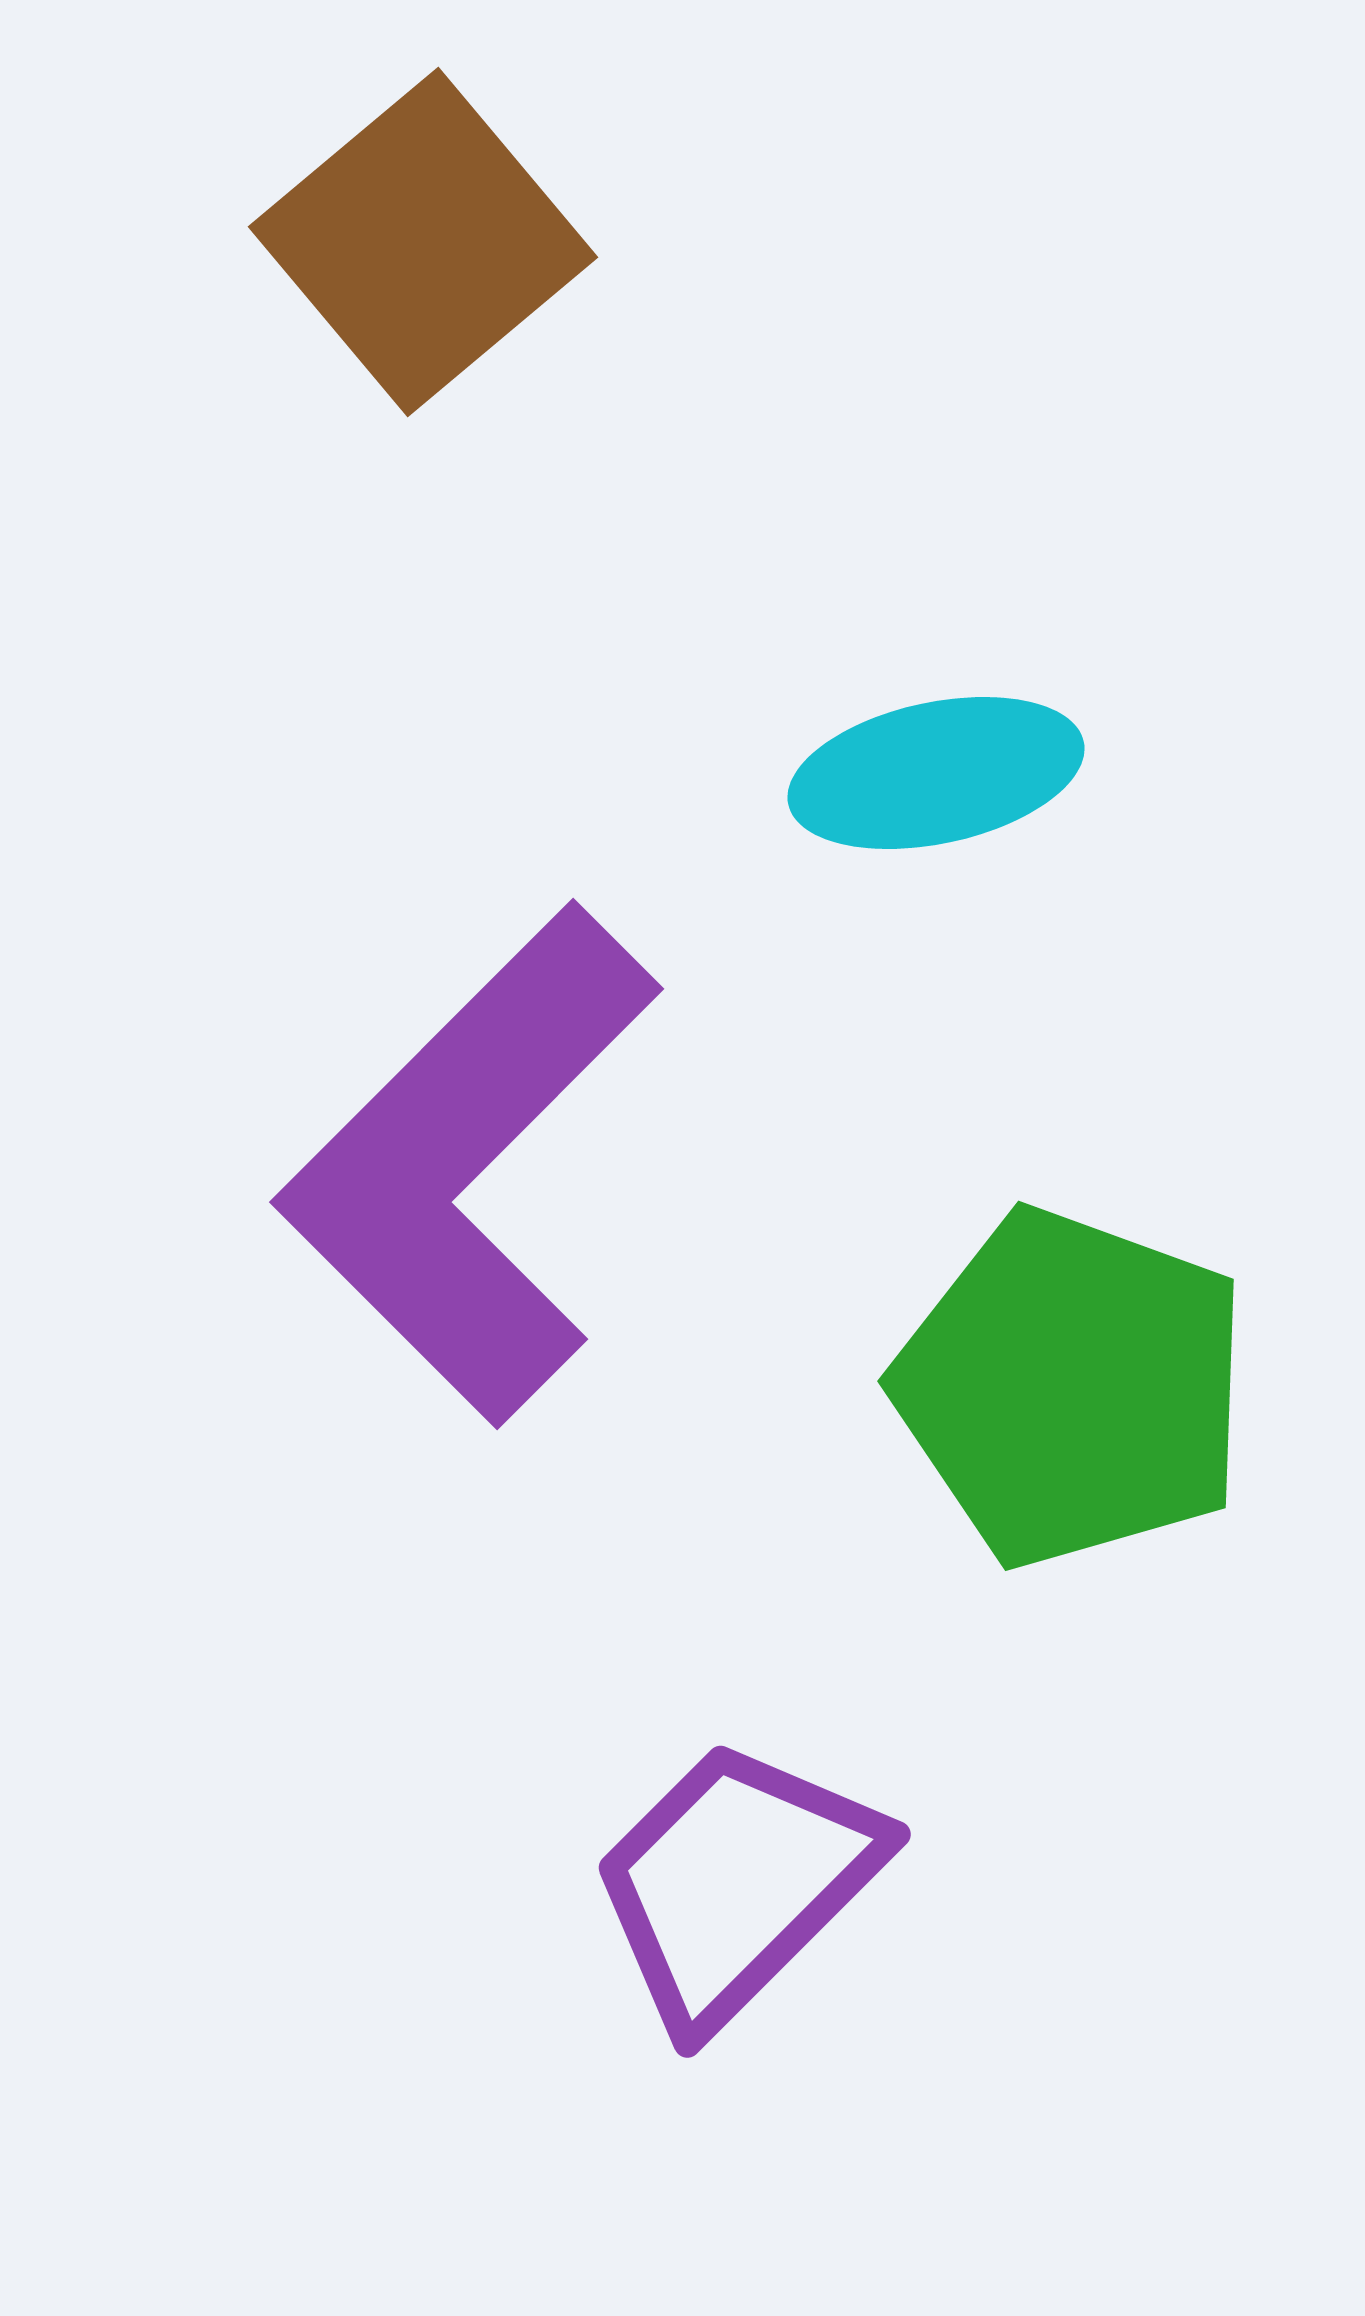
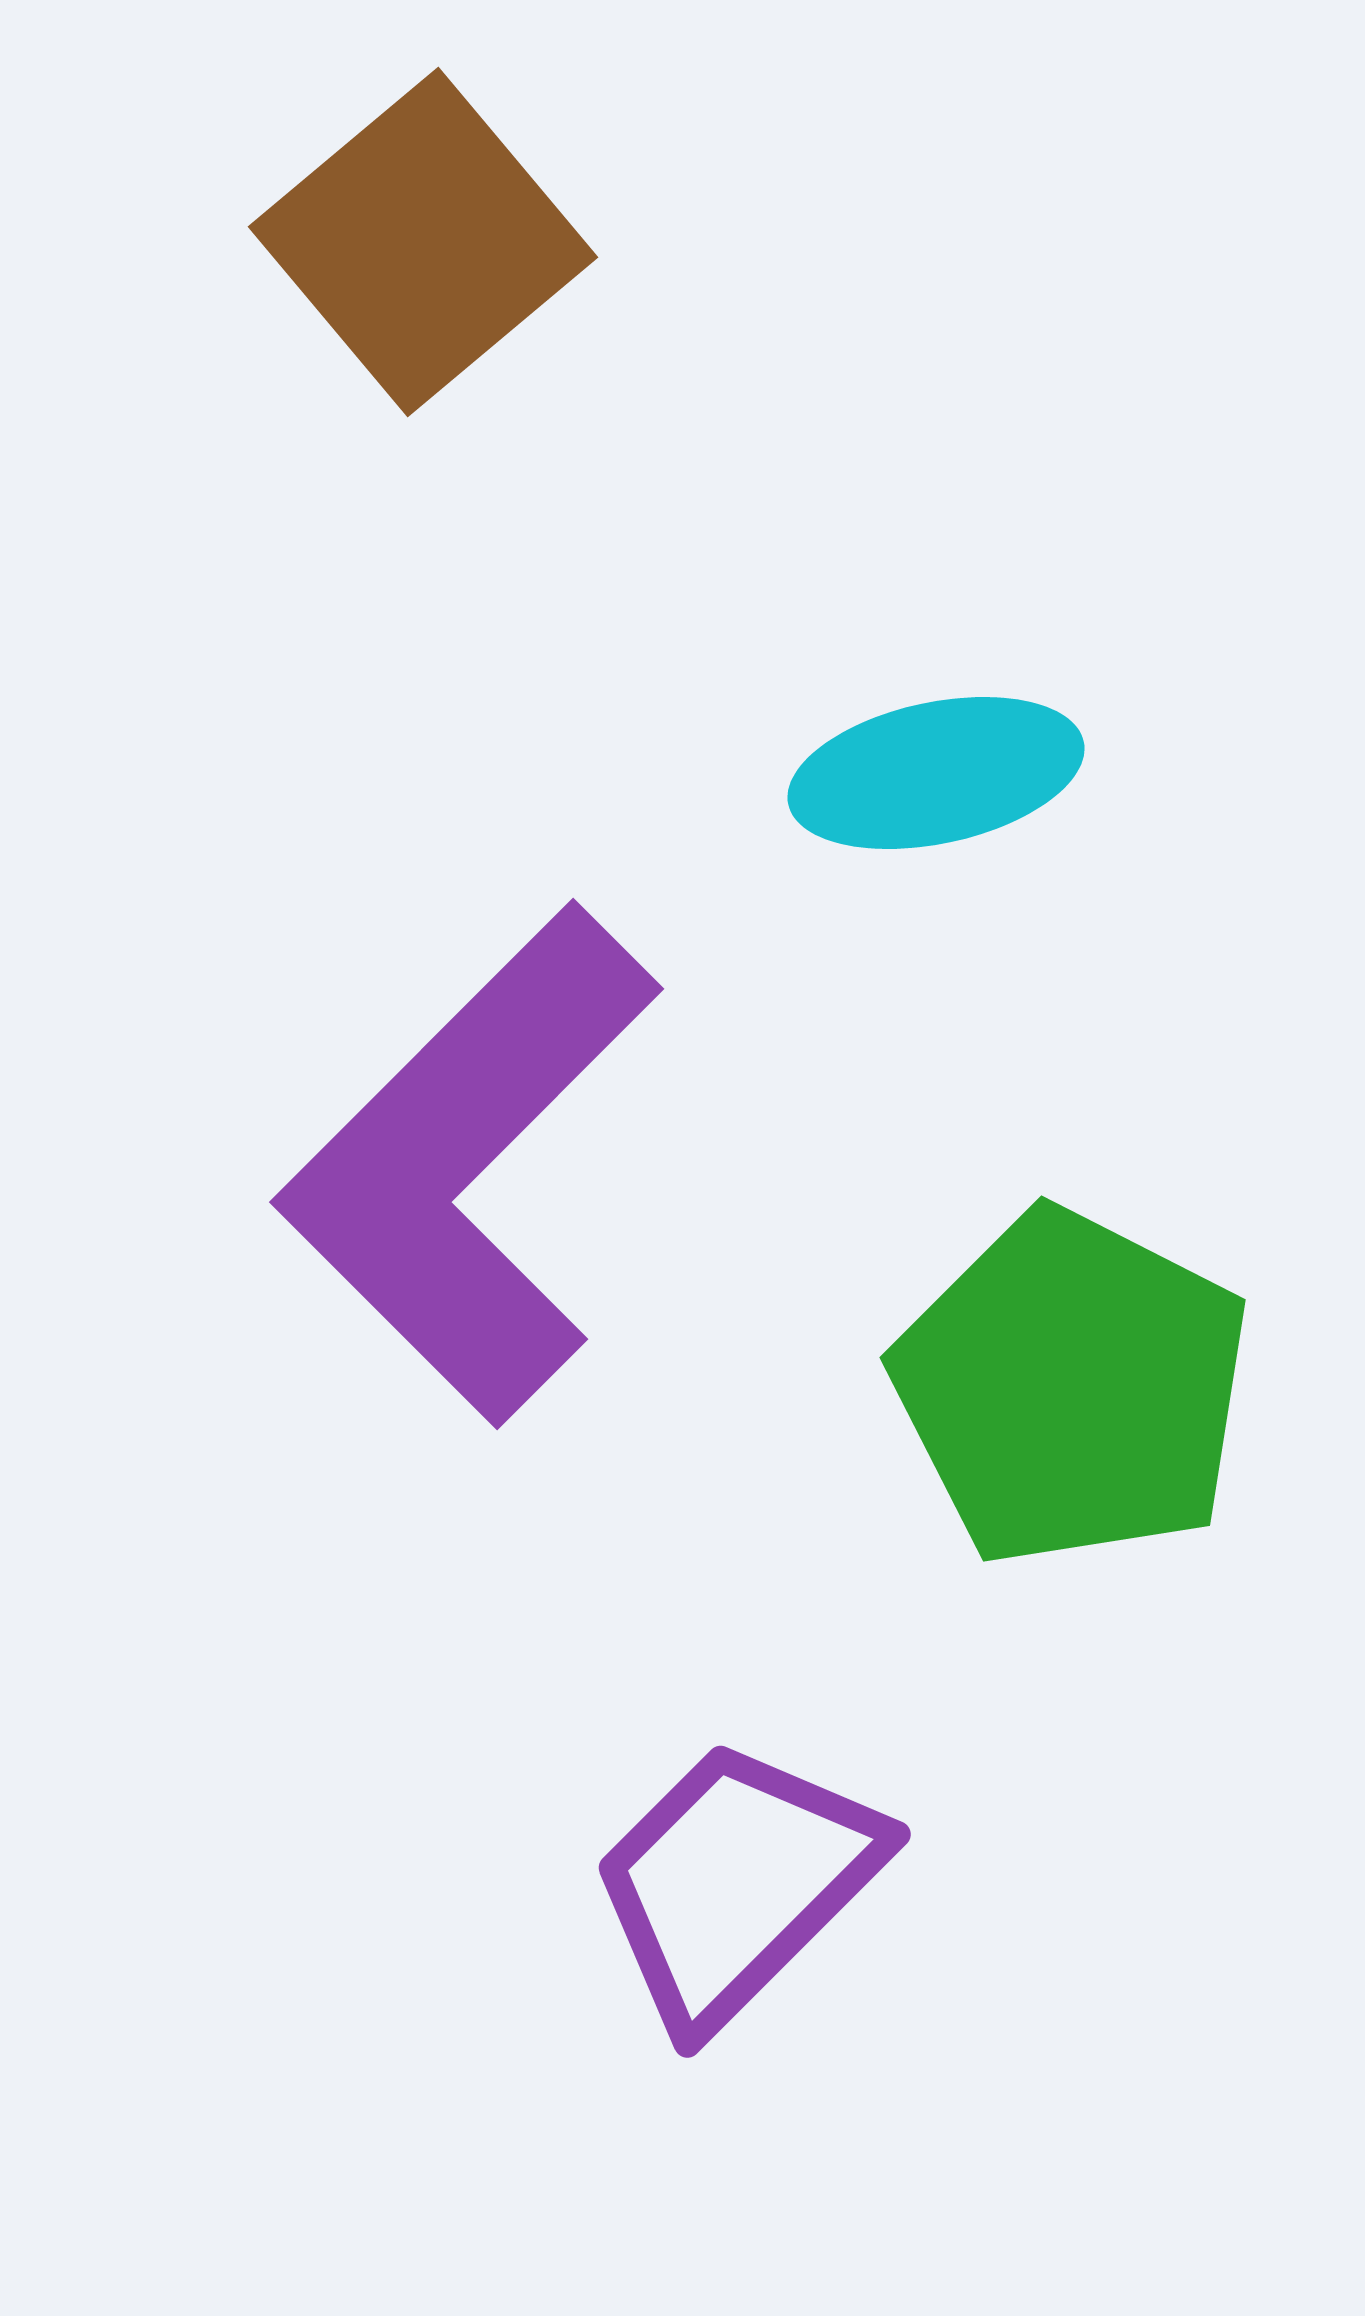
green pentagon: rotated 7 degrees clockwise
